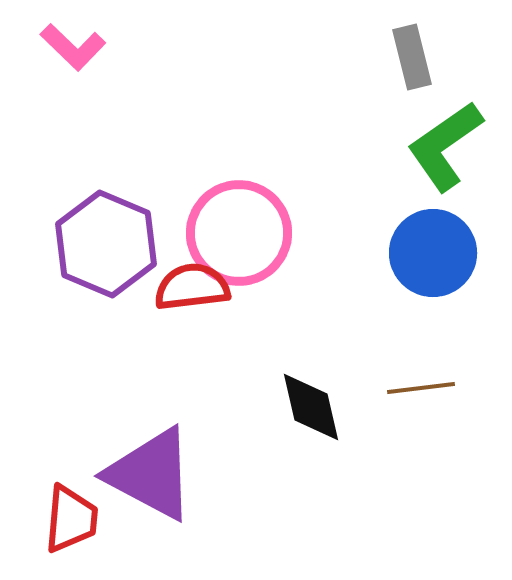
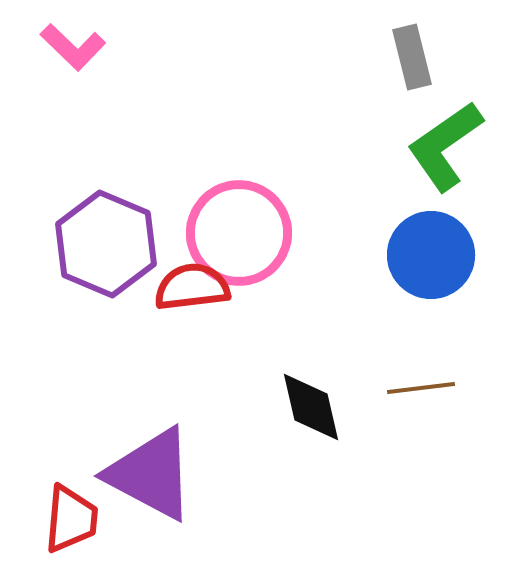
blue circle: moved 2 px left, 2 px down
